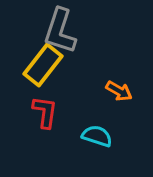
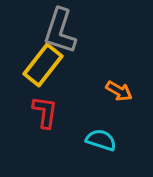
cyan semicircle: moved 4 px right, 4 px down
